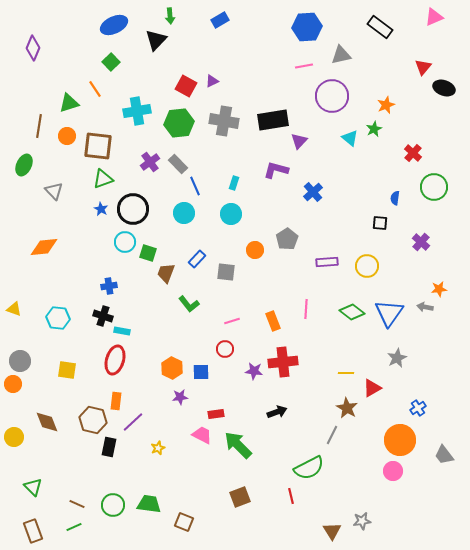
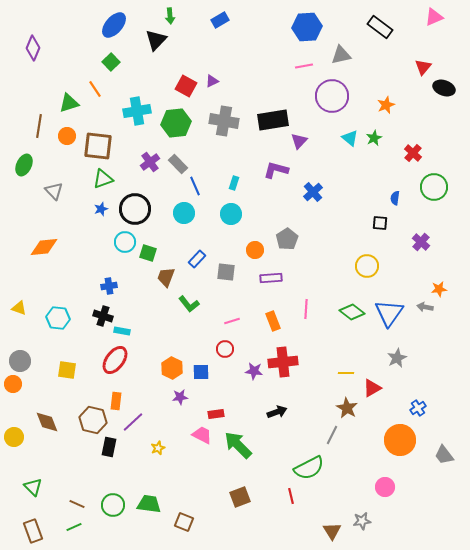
blue ellipse at (114, 25): rotated 24 degrees counterclockwise
green hexagon at (179, 123): moved 3 px left
green star at (374, 129): moved 9 px down
blue star at (101, 209): rotated 24 degrees clockwise
black circle at (133, 209): moved 2 px right
purple rectangle at (327, 262): moved 56 px left, 16 px down
brown trapezoid at (166, 273): moved 4 px down
yellow triangle at (14, 309): moved 5 px right, 1 px up
red ellipse at (115, 360): rotated 20 degrees clockwise
pink circle at (393, 471): moved 8 px left, 16 px down
